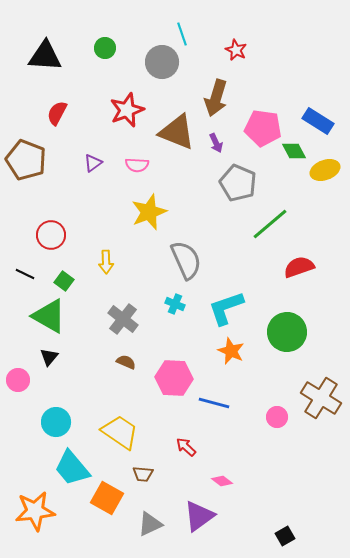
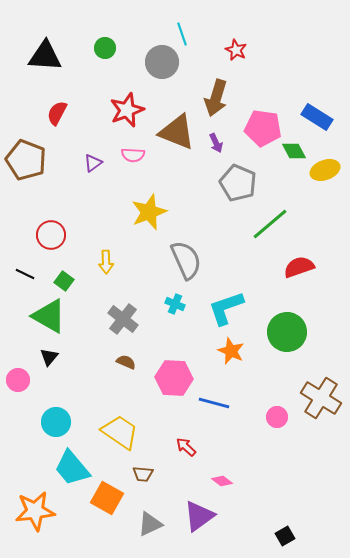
blue rectangle at (318, 121): moved 1 px left, 4 px up
pink semicircle at (137, 165): moved 4 px left, 10 px up
